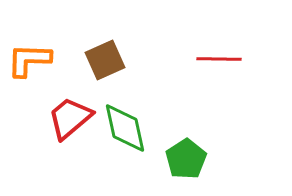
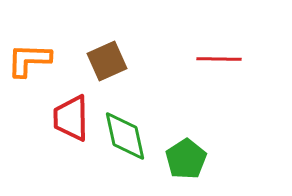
brown square: moved 2 px right, 1 px down
red trapezoid: moved 1 px right; rotated 51 degrees counterclockwise
green diamond: moved 8 px down
